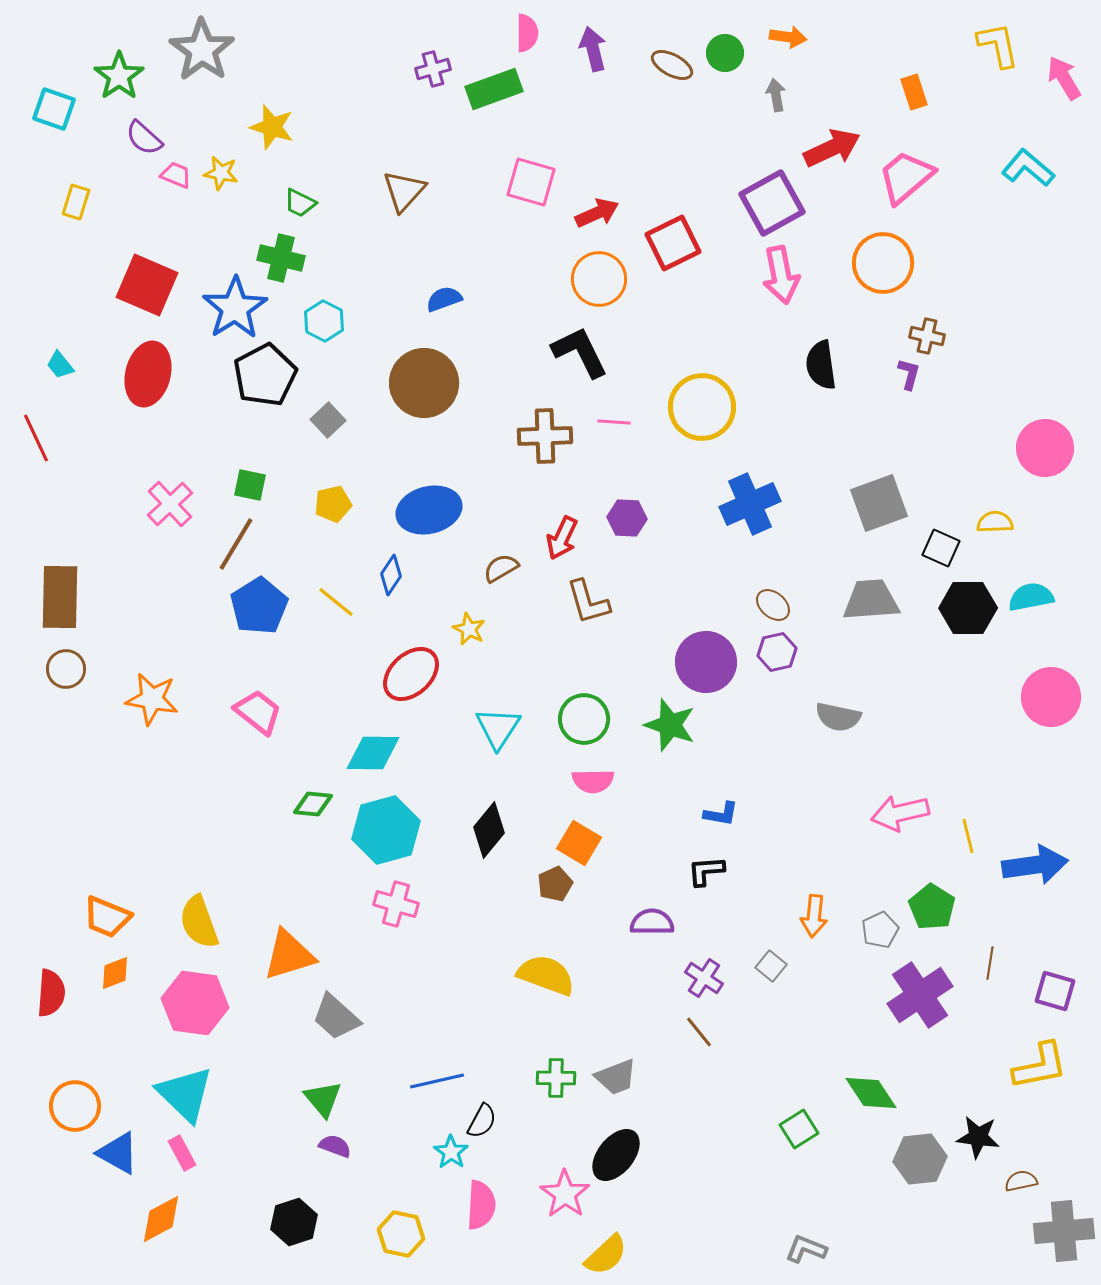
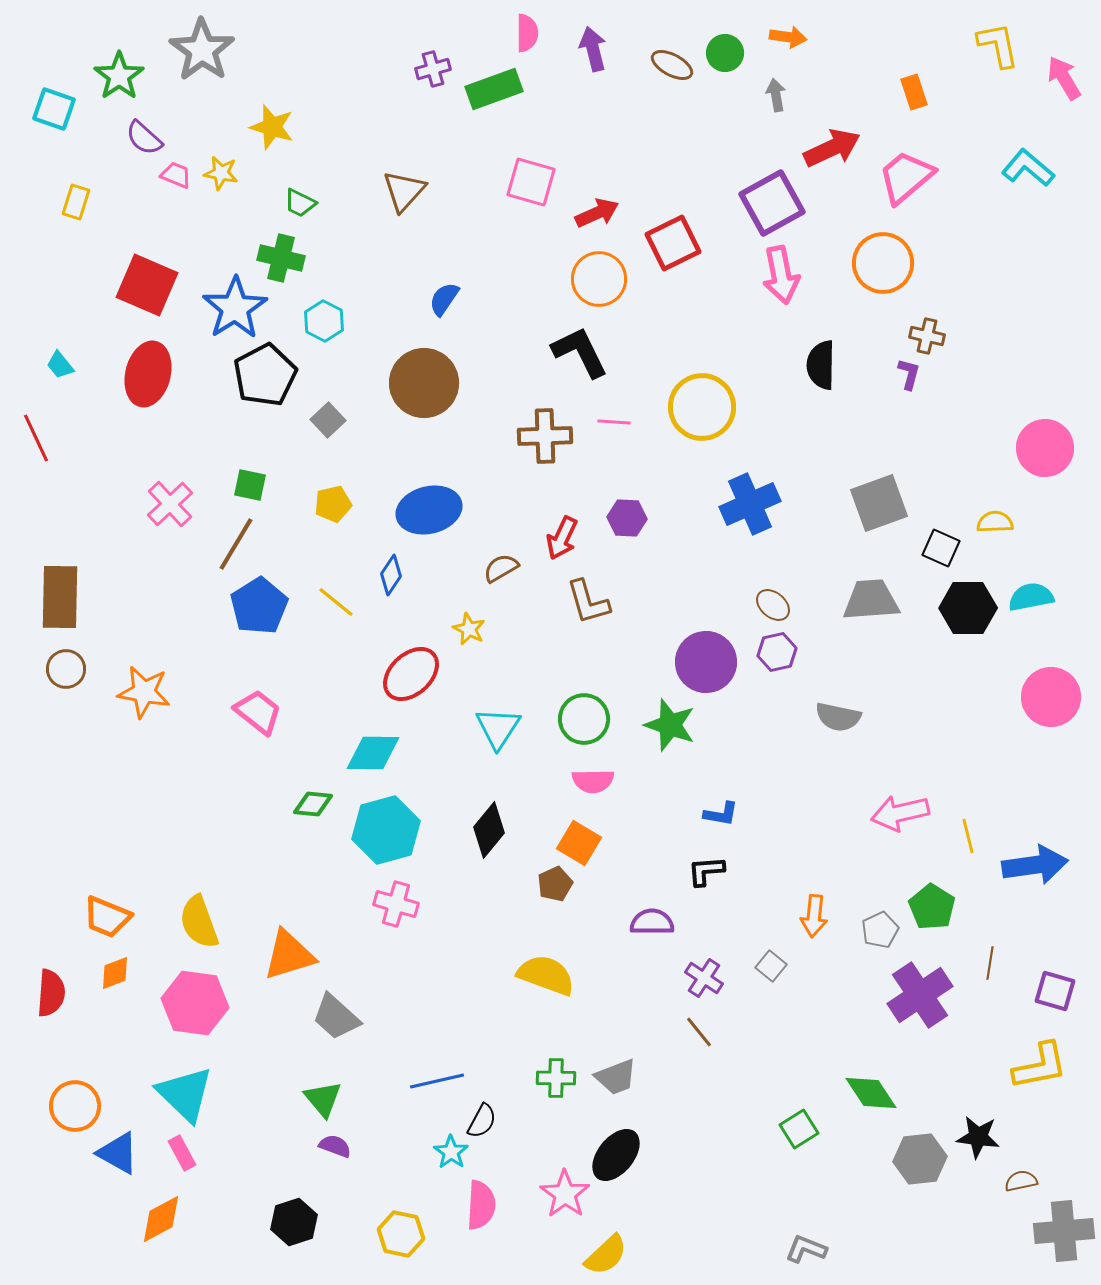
blue semicircle at (444, 299): rotated 36 degrees counterclockwise
black semicircle at (821, 365): rotated 9 degrees clockwise
orange star at (152, 699): moved 8 px left, 7 px up
